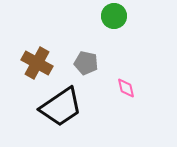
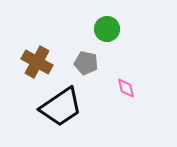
green circle: moved 7 px left, 13 px down
brown cross: moved 1 px up
